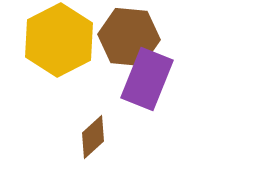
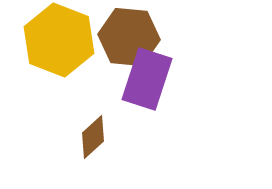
yellow hexagon: rotated 12 degrees counterclockwise
purple rectangle: rotated 4 degrees counterclockwise
